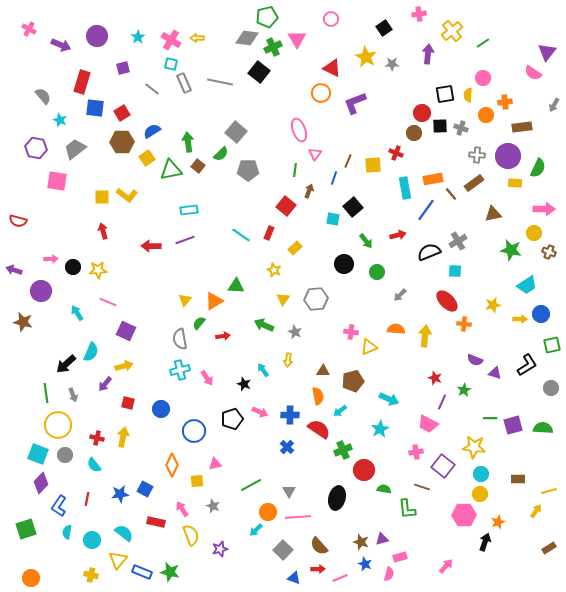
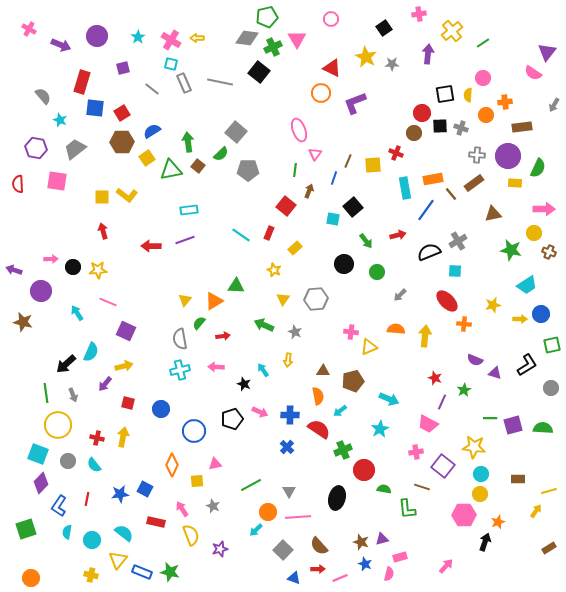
red semicircle at (18, 221): moved 37 px up; rotated 72 degrees clockwise
pink arrow at (207, 378): moved 9 px right, 11 px up; rotated 126 degrees clockwise
gray circle at (65, 455): moved 3 px right, 6 px down
